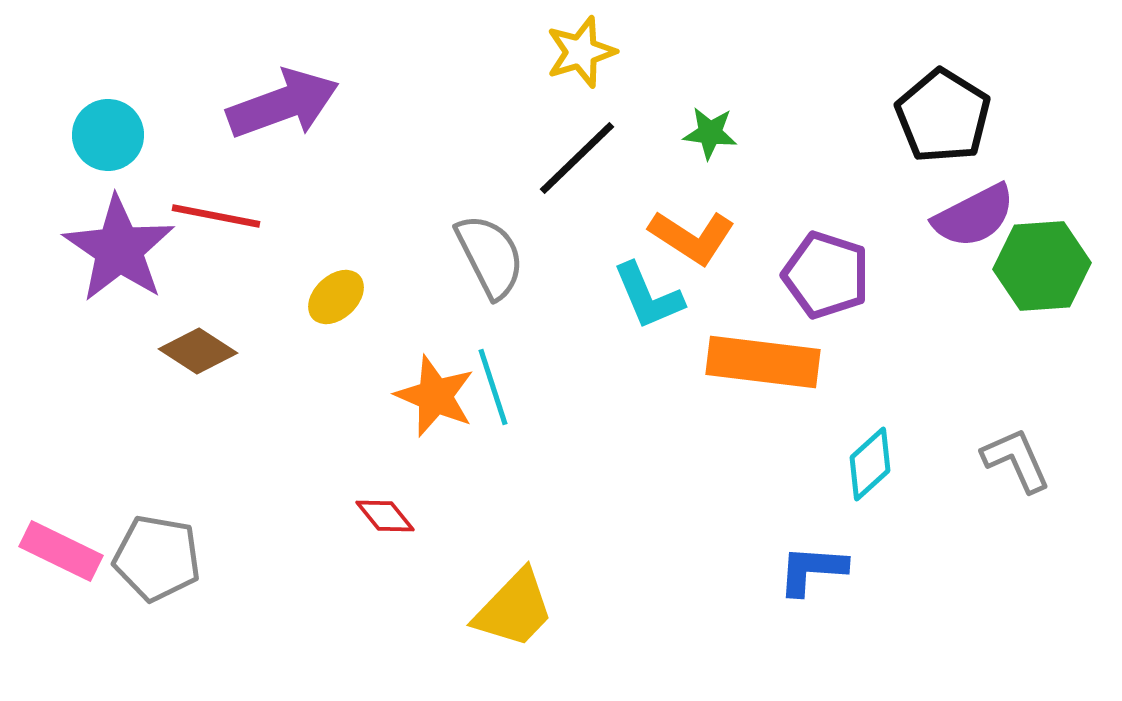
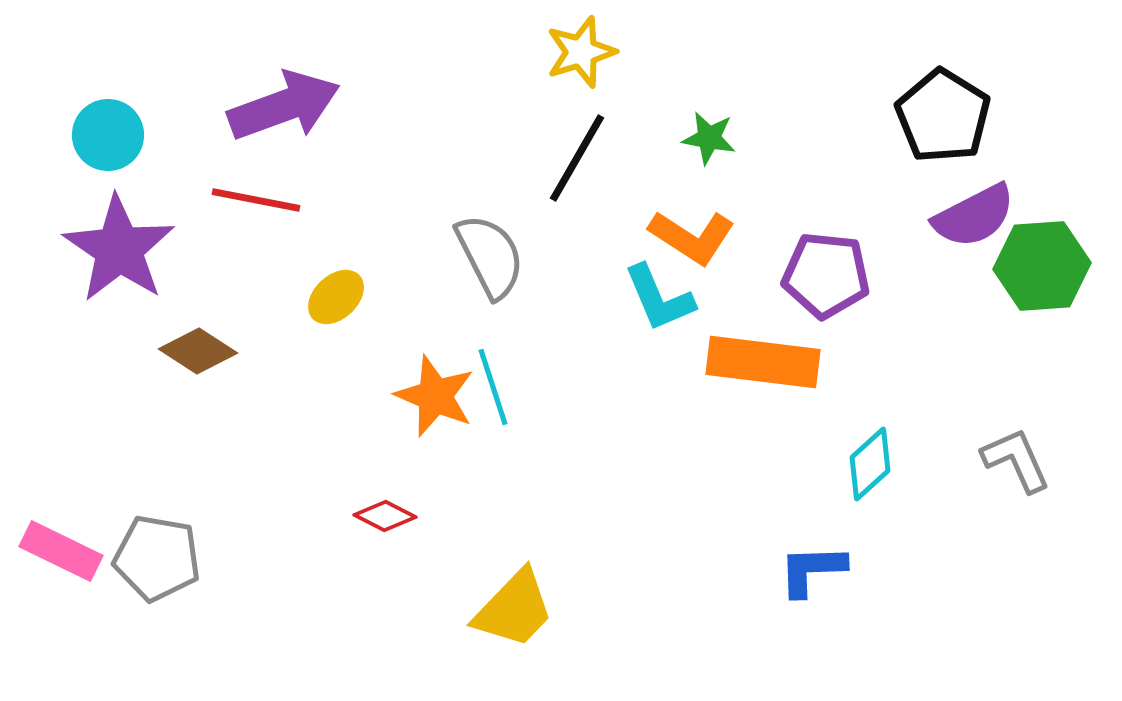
purple arrow: moved 1 px right, 2 px down
green star: moved 1 px left, 5 px down; rotated 4 degrees clockwise
black line: rotated 16 degrees counterclockwise
red line: moved 40 px right, 16 px up
purple pentagon: rotated 12 degrees counterclockwise
cyan L-shape: moved 11 px right, 2 px down
red diamond: rotated 24 degrees counterclockwise
blue L-shape: rotated 6 degrees counterclockwise
